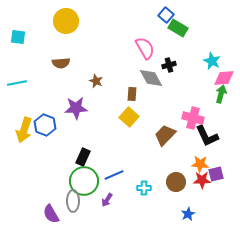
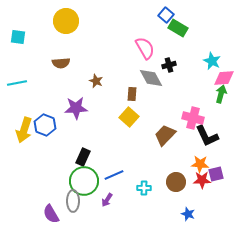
blue star: rotated 24 degrees counterclockwise
